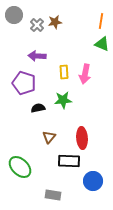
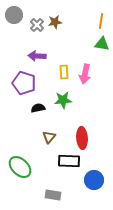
green triangle: rotated 14 degrees counterclockwise
blue circle: moved 1 px right, 1 px up
